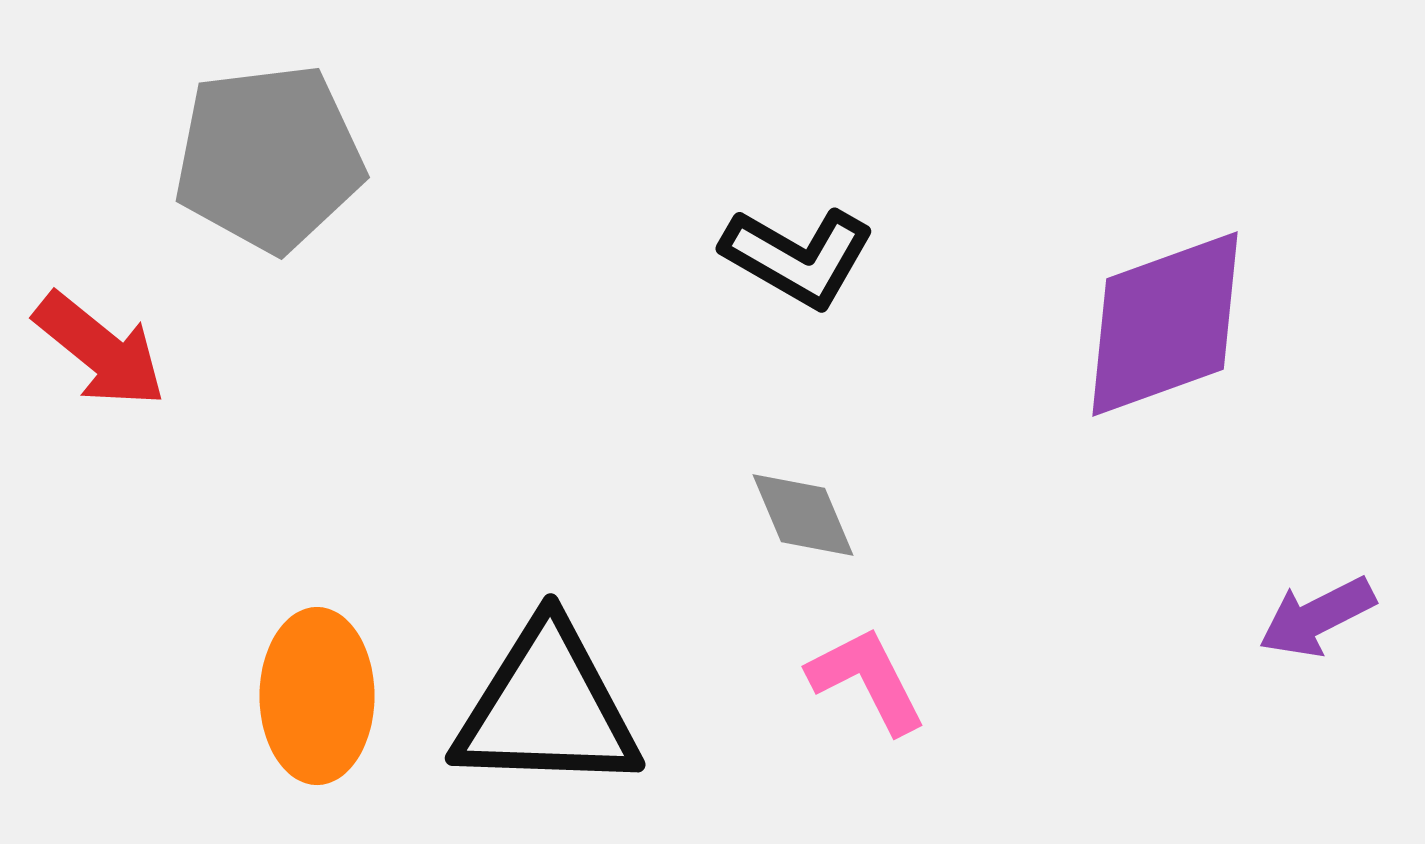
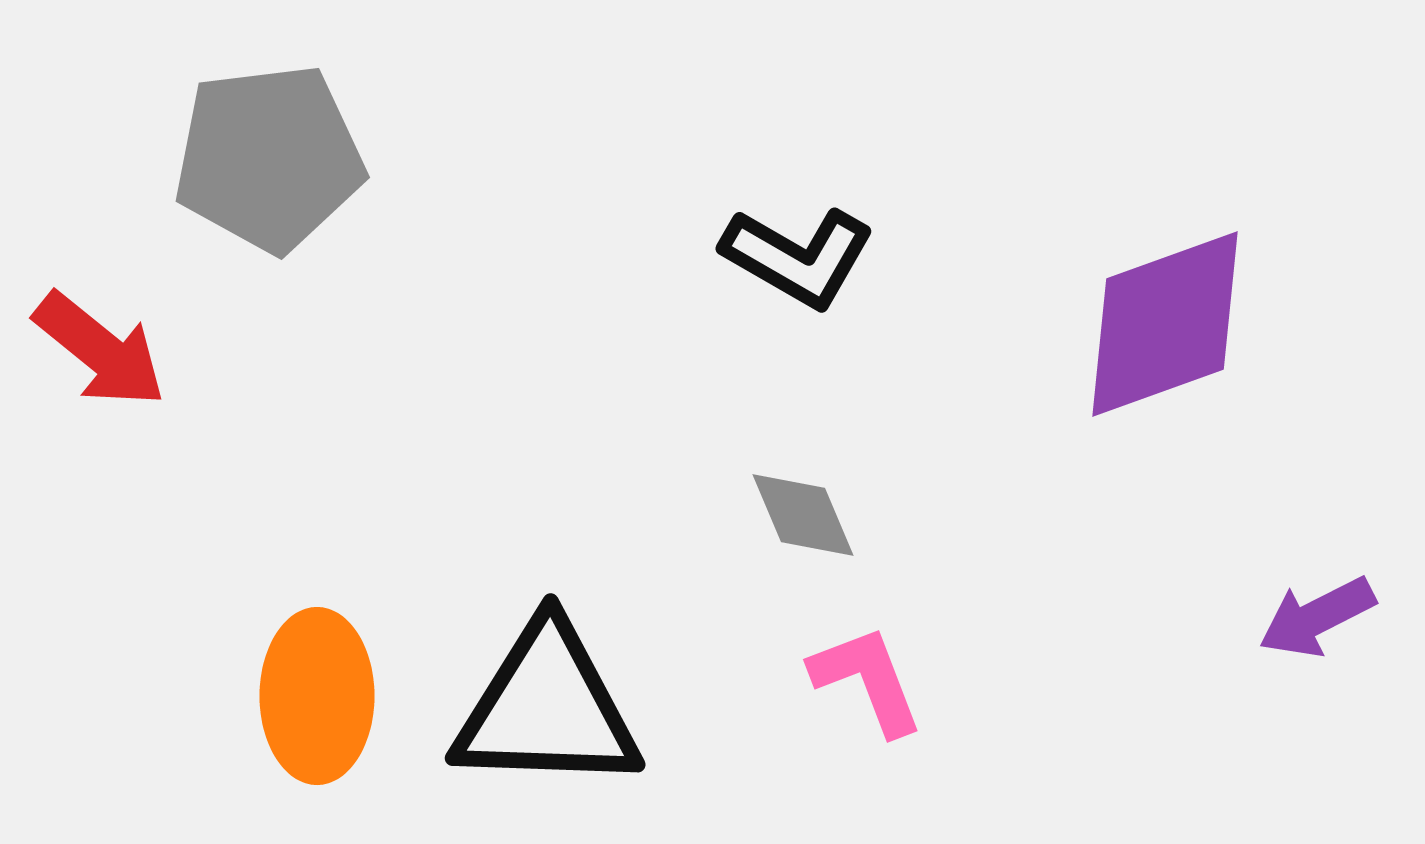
pink L-shape: rotated 6 degrees clockwise
